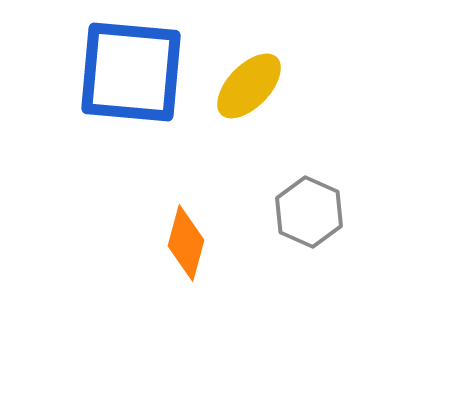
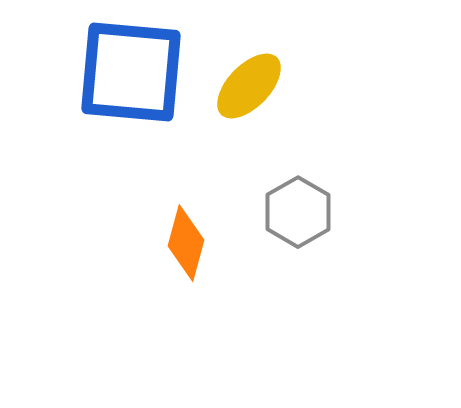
gray hexagon: moved 11 px left; rotated 6 degrees clockwise
